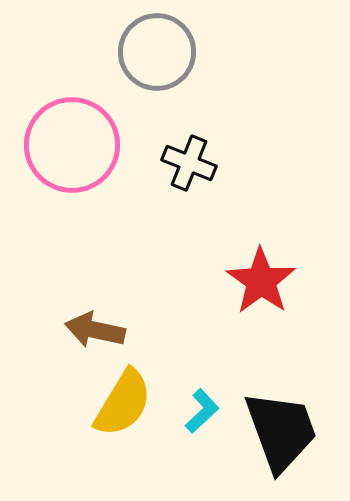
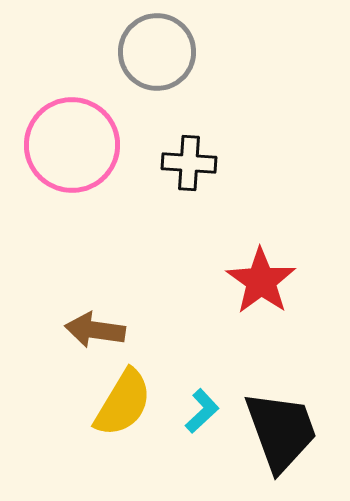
black cross: rotated 18 degrees counterclockwise
brown arrow: rotated 4 degrees counterclockwise
